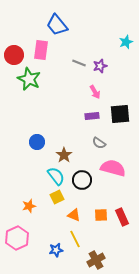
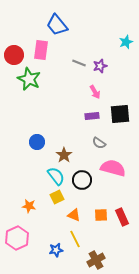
orange star: rotated 24 degrees clockwise
